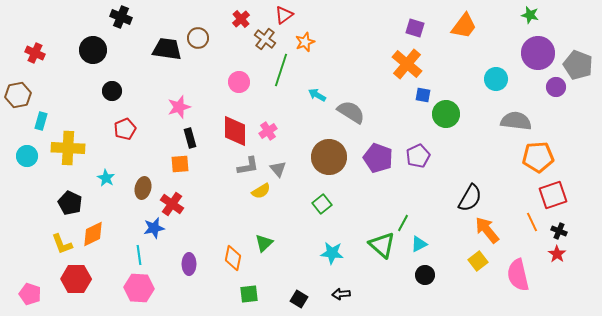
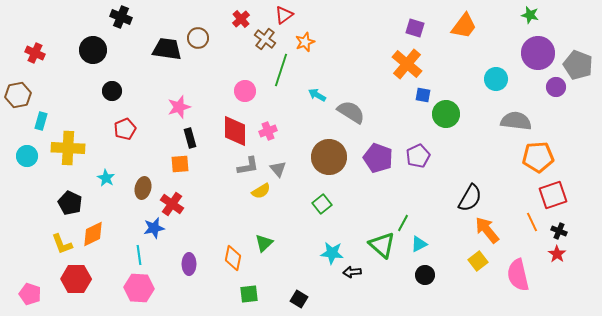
pink circle at (239, 82): moved 6 px right, 9 px down
pink cross at (268, 131): rotated 12 degrees clockwise
black arrow at (341, 294): moved 11 px right, 22 px up
